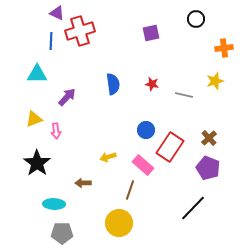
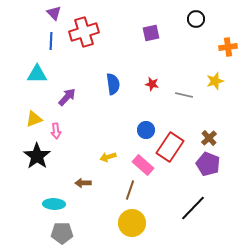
purple triangle: moved 3 px left; rotated 21 degrees clockwise
red cross: moved 4 px right, 1 px down
orange cross: moved 4 px right, 1 px up
black star: moved 7 px up
purple pentagon: moved 4 px up
yellow circle: moved 13 px right
